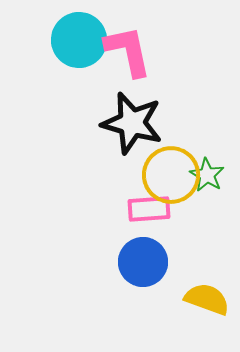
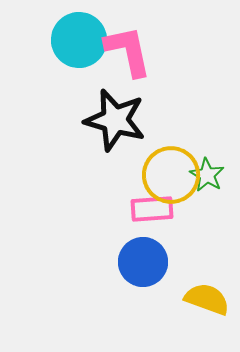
black star: moved 17 px left, 3 px up
pink rectangle: moved 3 px right
